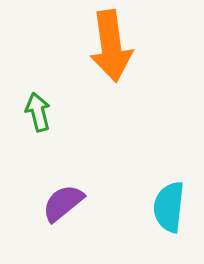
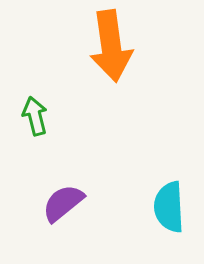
green arrow: moved 3 px left, 4 px down
cyan semicircle: rotated 9 degrees counterclockwise
